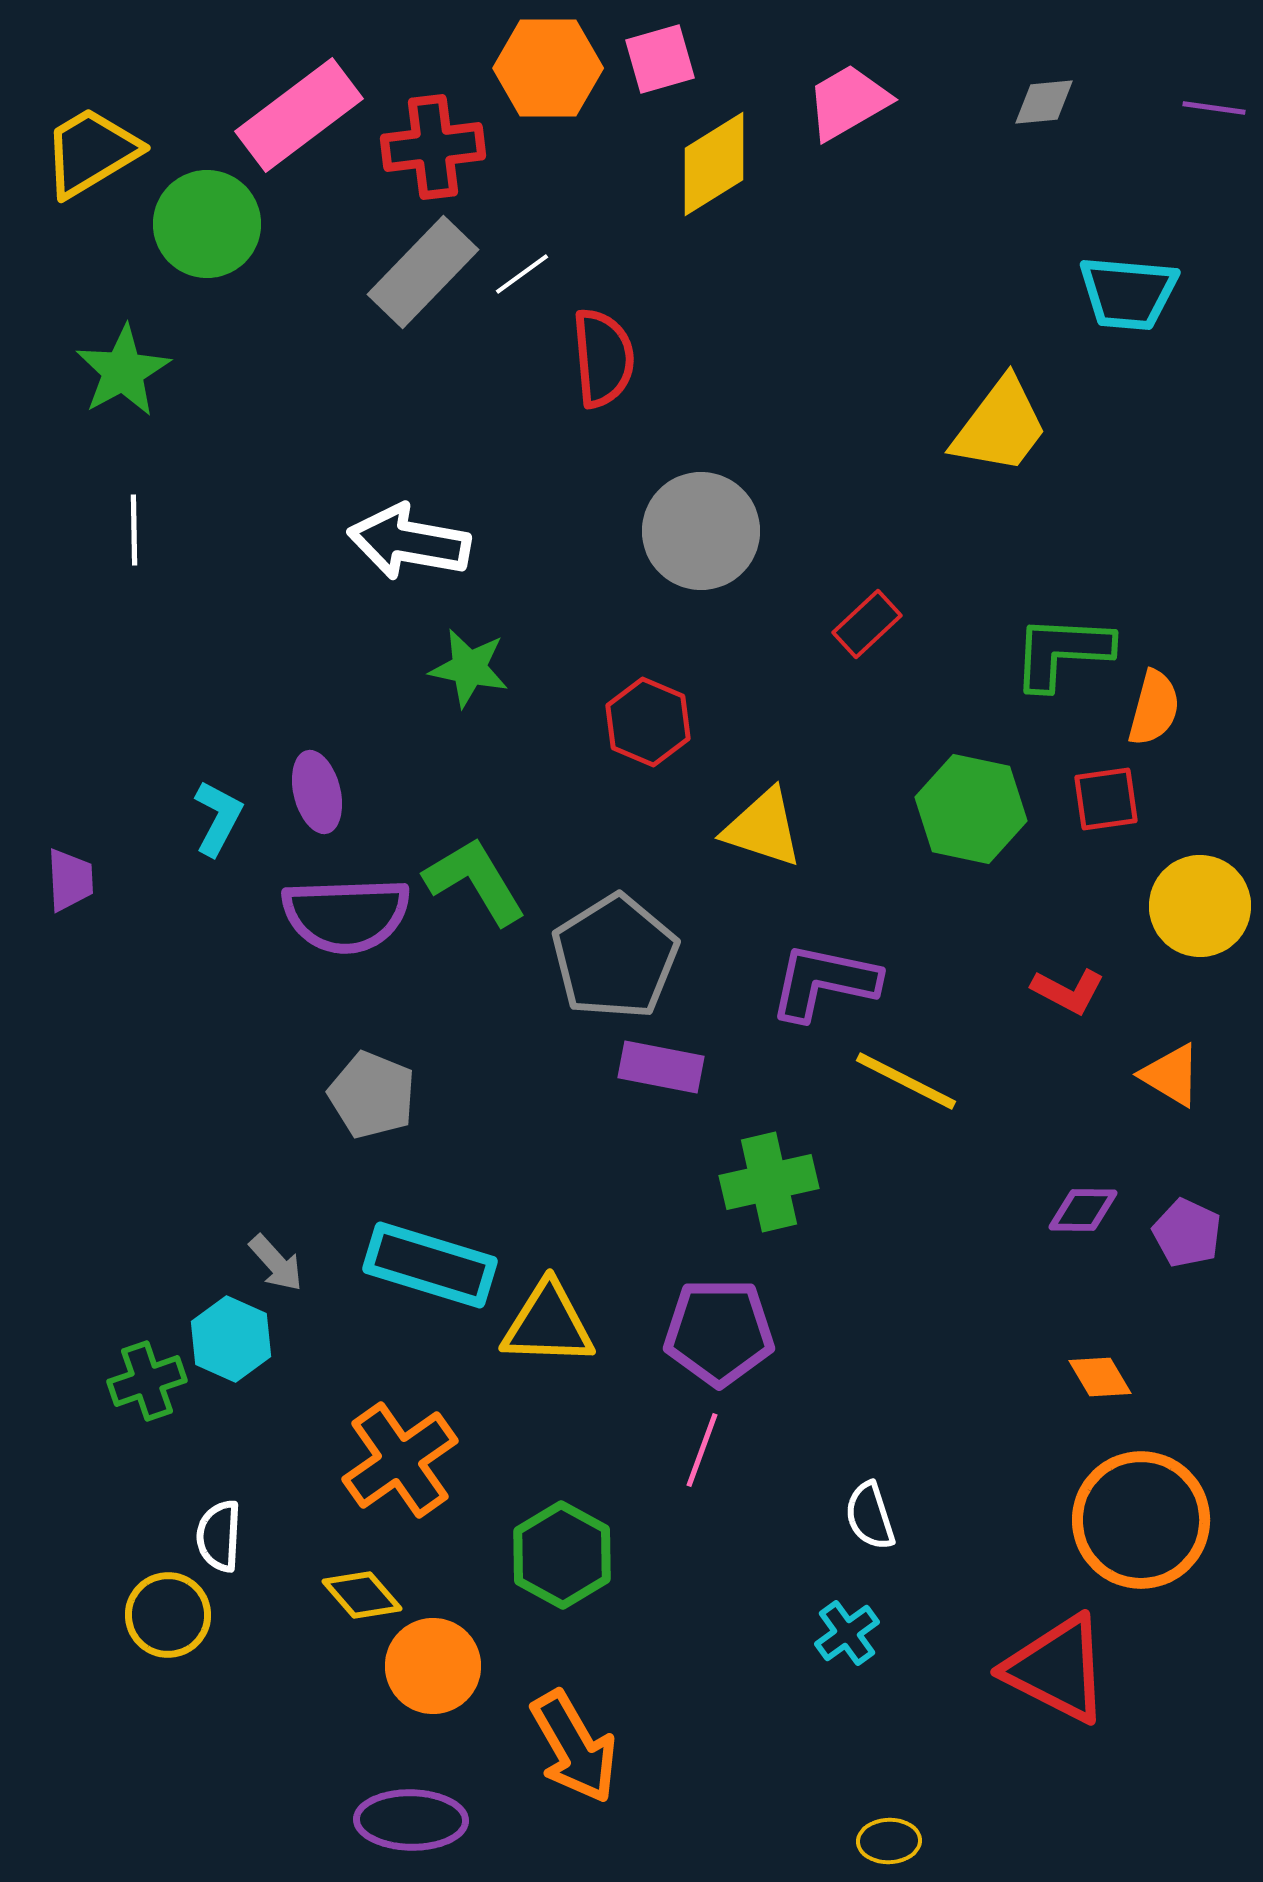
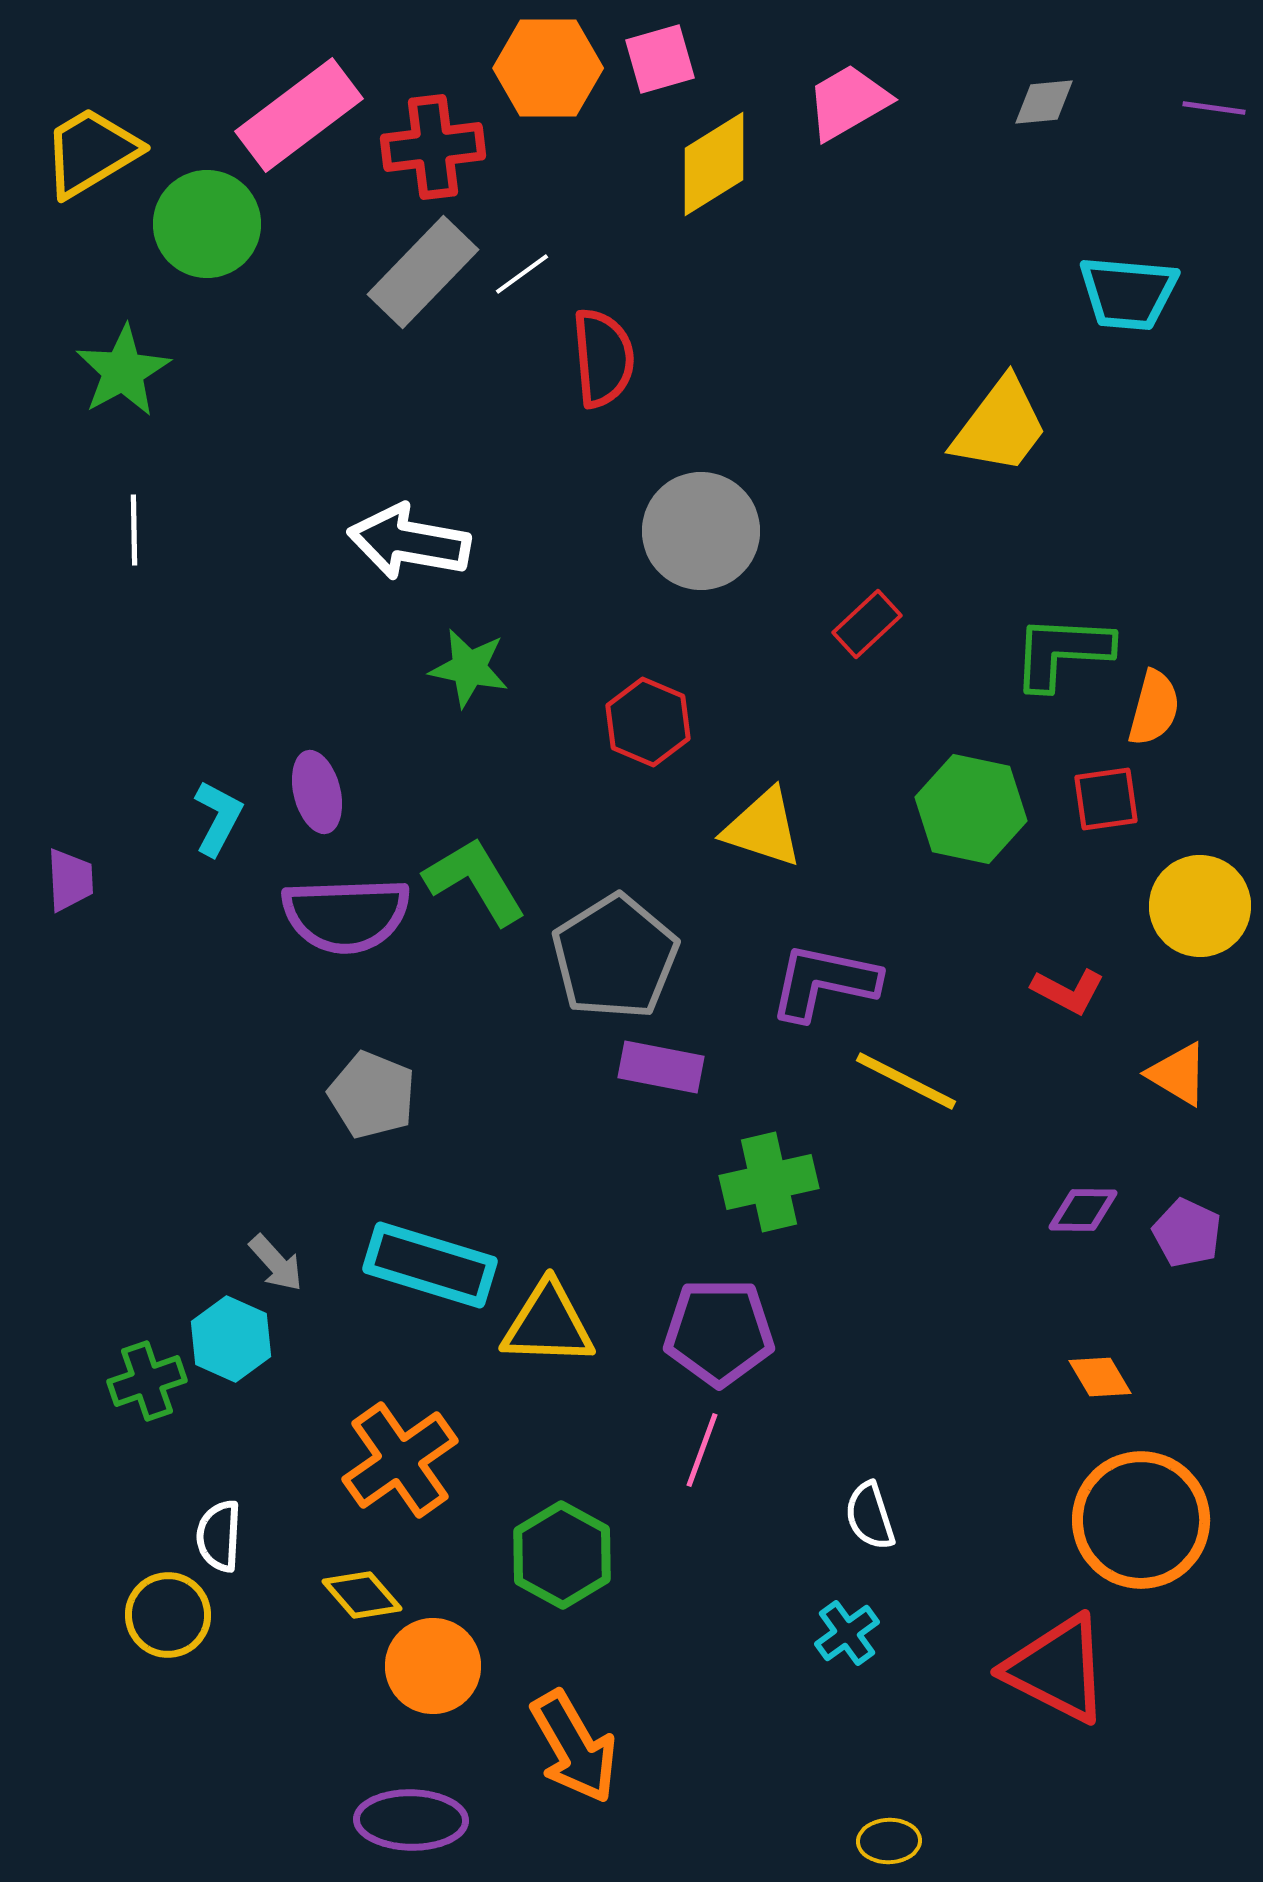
orange triangle at (1171, 1075): moved 7 px right, 1 px up
